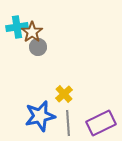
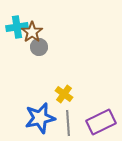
gray circle: moved 1 px right
yellow cross: rotated 12 degrees counterclockwise
blue star: moved 2 px down
purple rectangle: moved 1 px up
